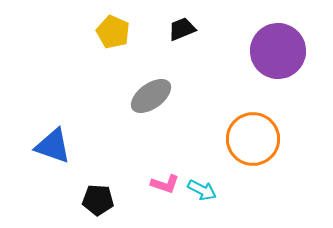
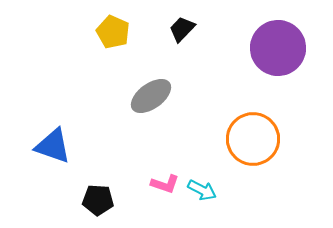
black trapezoid: rotated 24 degrees counterclockwise
purple circle: moved 3 px up
